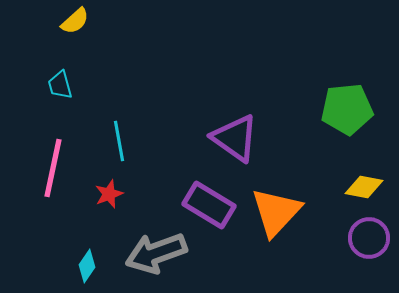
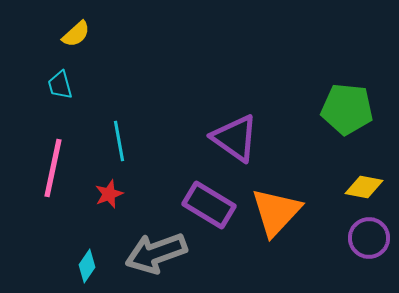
yellow semicircle: moved 1 px right, 13 px down
green pentagon: rotated 12 degrees clockwise
